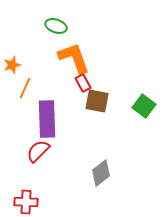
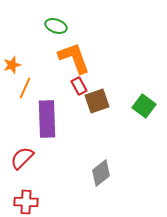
red rectangle: moved 4 px left, 3 px down
brown square: rotated 30 degrees counterclockwise
red semicircle: moved 16 px left, 7 px down
